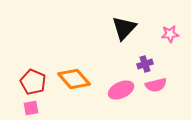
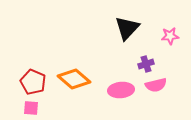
black triangle: moved 3 px right
pink star: moved 2 px down
purple cross: moved 1 px right
orange diamond: rotated 8 degrees counterclockwise
pink ellipse: rotated 20 degrees clockwise
pink square: rotated 14 degrees clockwise
